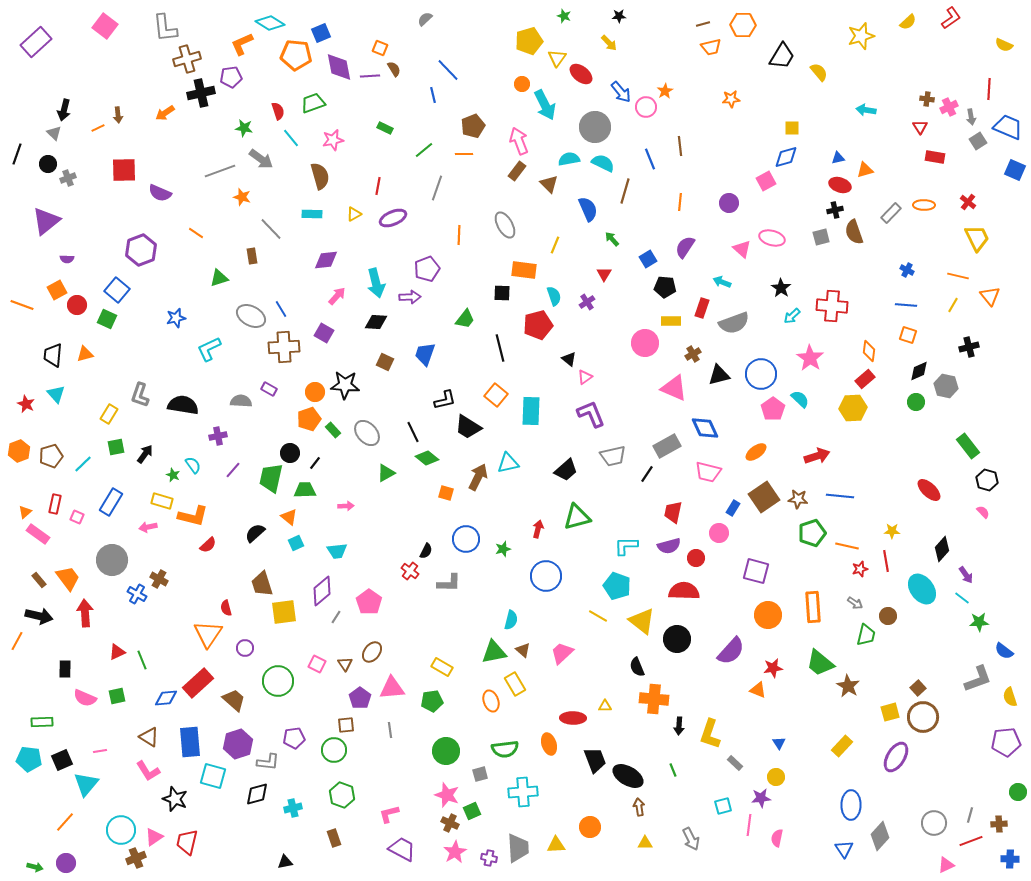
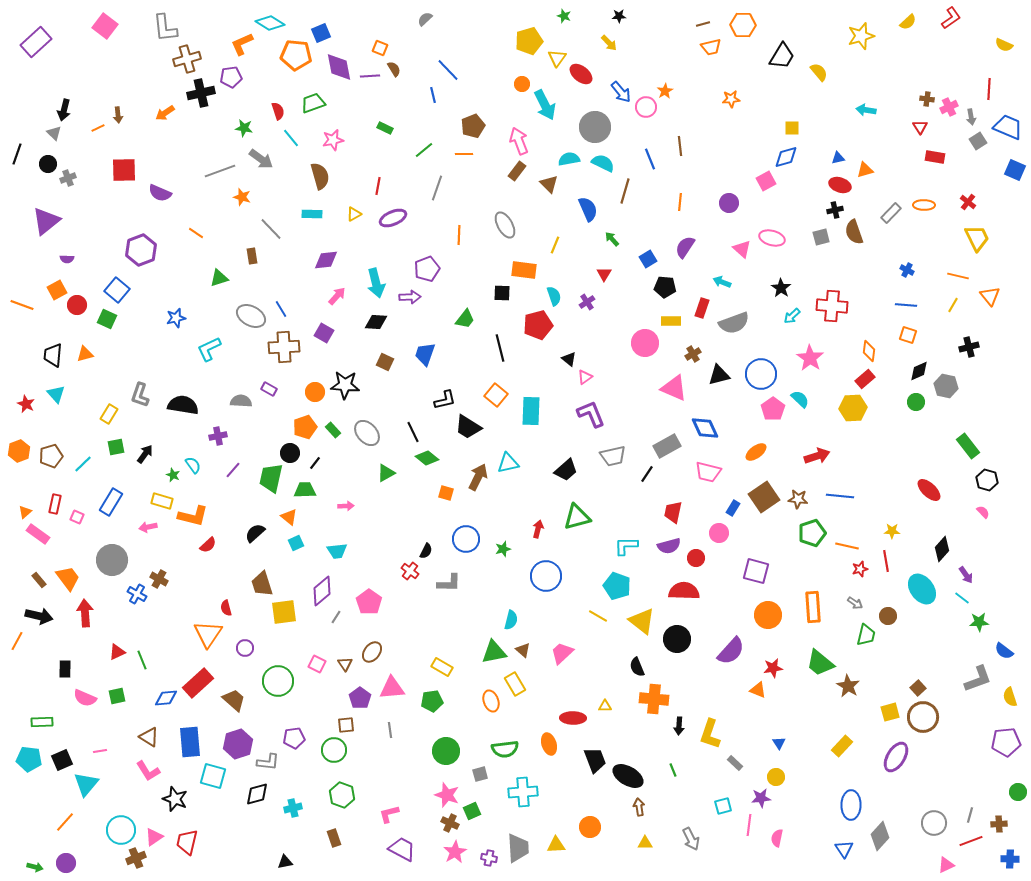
orange pentagon at (309, 419): moved 4 px left, 8 px down
